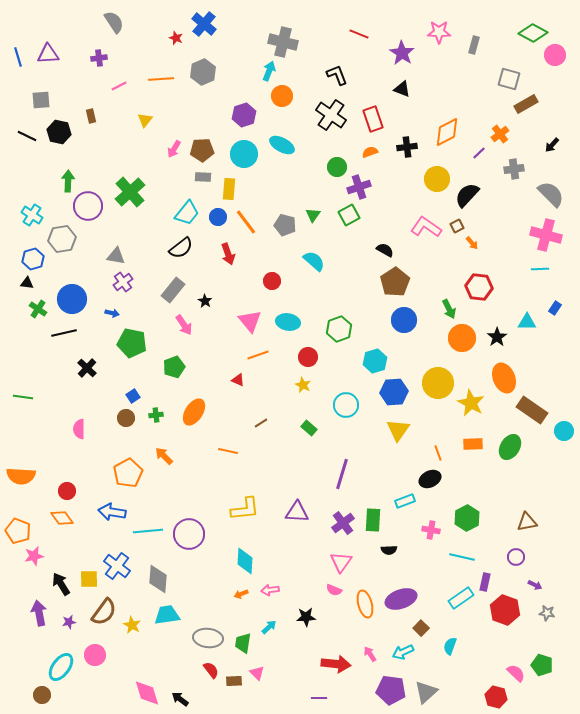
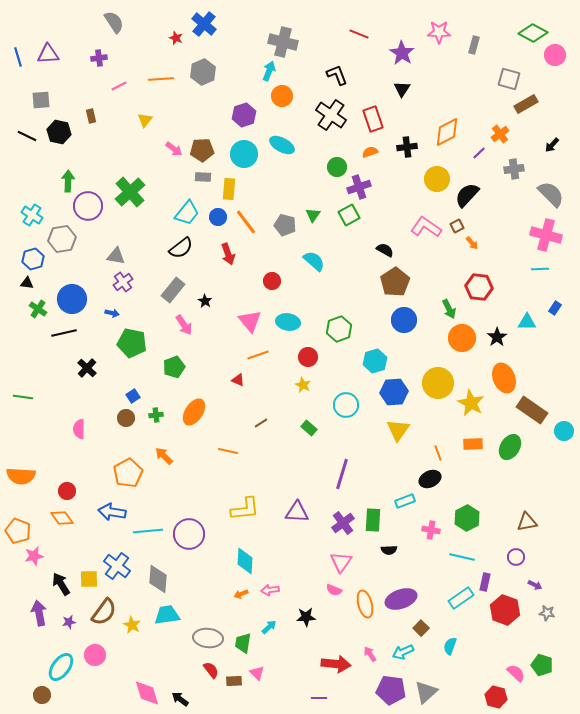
black triangle at (402, 89): rotated 42 degrees clockwise
pink arrow at (174, 149): rotated 84 degrees counterclockwise
